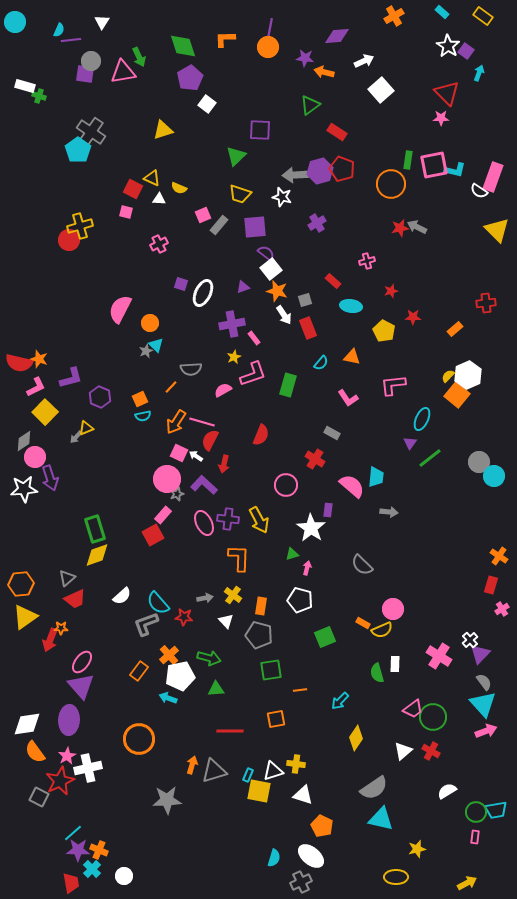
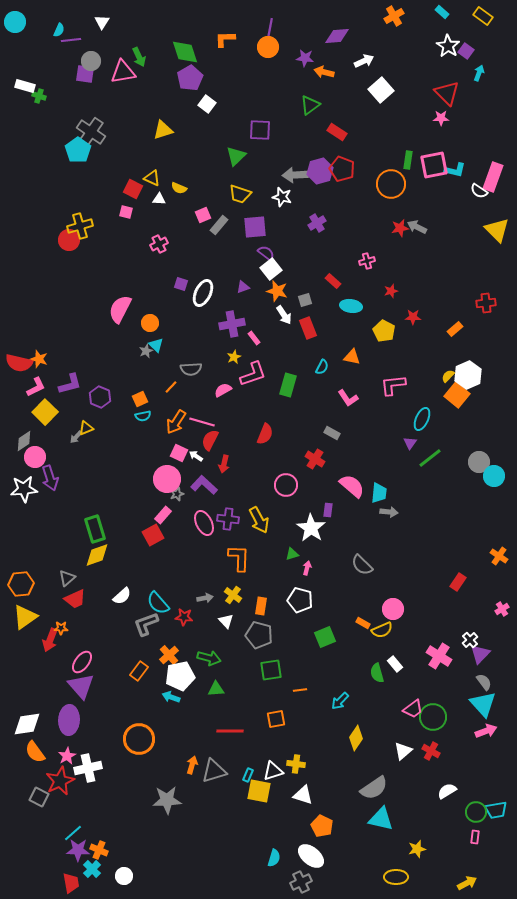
green diamond at (183, 46): moved 2 px right, 6 px down
cyan semicircle at (321, 363): moved 1 px right, 4 px down; rotated 14 degrees counterclockwise
purple L-shape at (71, 378): moved 1 px left, 6 px down
red semicircle at (261, 435): moved 4 px right, 1 px up
cyan trapezoid at (376, 477): moved 3 px right, 16 px down
red rectangle at (491, 585): moved 33 px left, 3 px up; rotated 18 degrees clockwise
white rectangle at (395, 664): rotated 42 degrees counterclockwise
cyan arrow at (168, 698): moved 3 px right, 1 px up
